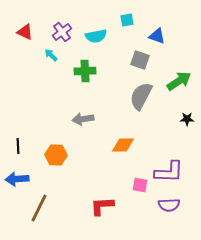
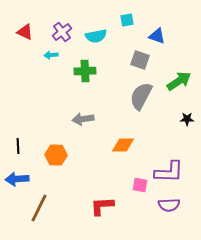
cyan arrow: rotated 48 degrees counterclockwise
